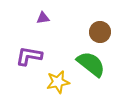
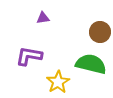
green semicircle: rotated 24 degrees counterclockwise
yellow star: rotated 20 degrees counterclockwise
